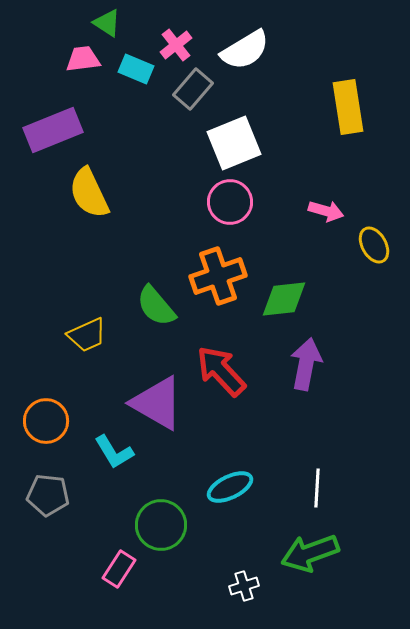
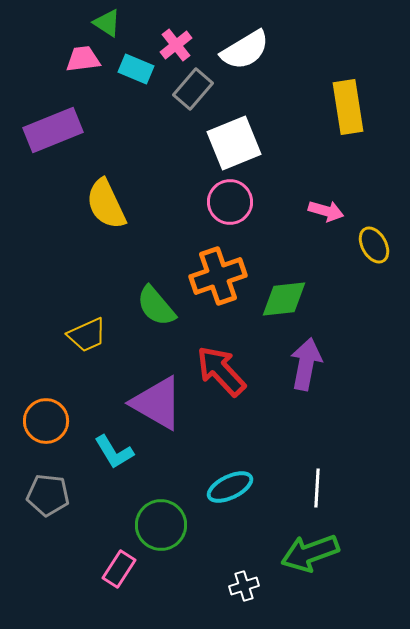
yellow semicircle: moved 17 px right, 11 px down
